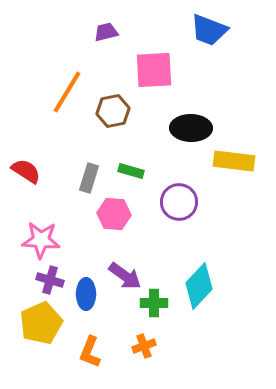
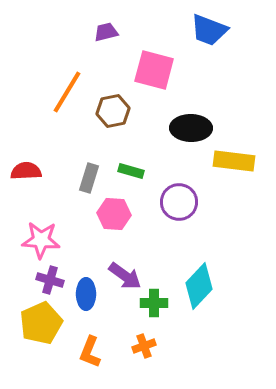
pink square: rotated 18 degrees clockwise
red semicircle: rotated 36 degrees counterclockwise
